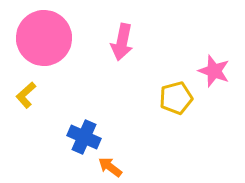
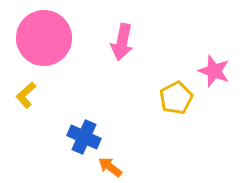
yellow pentagon: rotated 12 degrees counterclockwise
